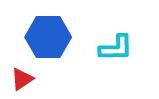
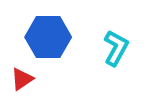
cyan L-shape: rotated 60 degrees counterclockwise
